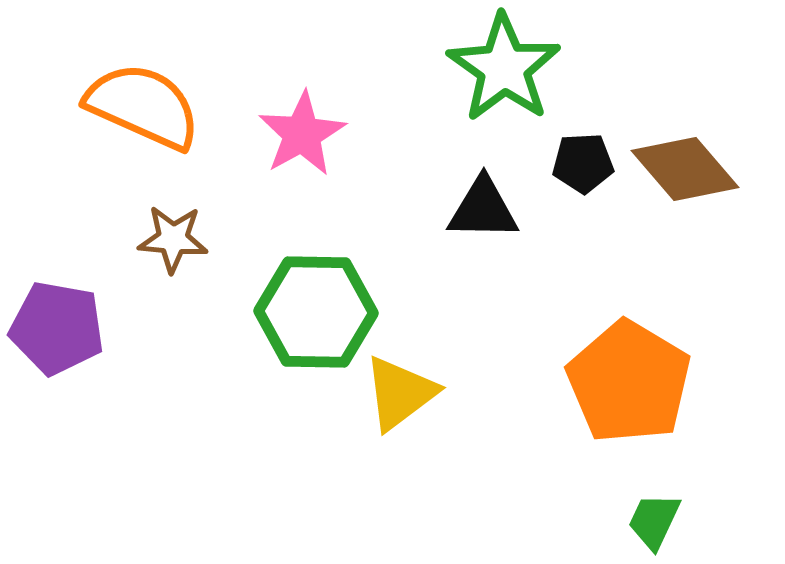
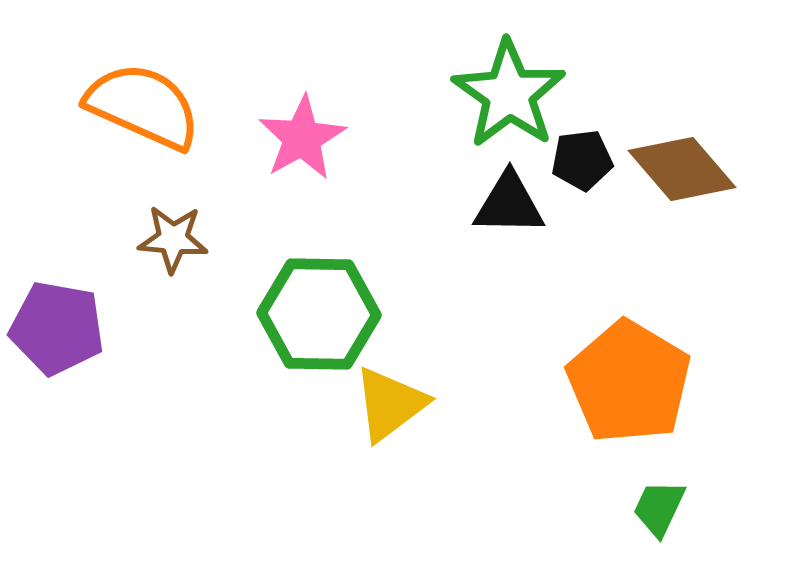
green star: moved 5 px right, 26 px down
pink star: moved 4 px down
black pentagon: moved 1 px left, 3 px up; rotated 4 degrees counterclockwise
brown diamond: moved 3 px left
black triangle: moved 26 px right, 5 px up
green hexagon: moved 3 px right, 2 px down
yellow triangle: moved 10 px left, 11 px down
green trapezoid: moved 5 px right, 13 px up
